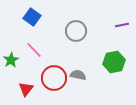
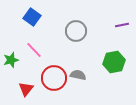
green star: rotated 14 degrees clockwise
